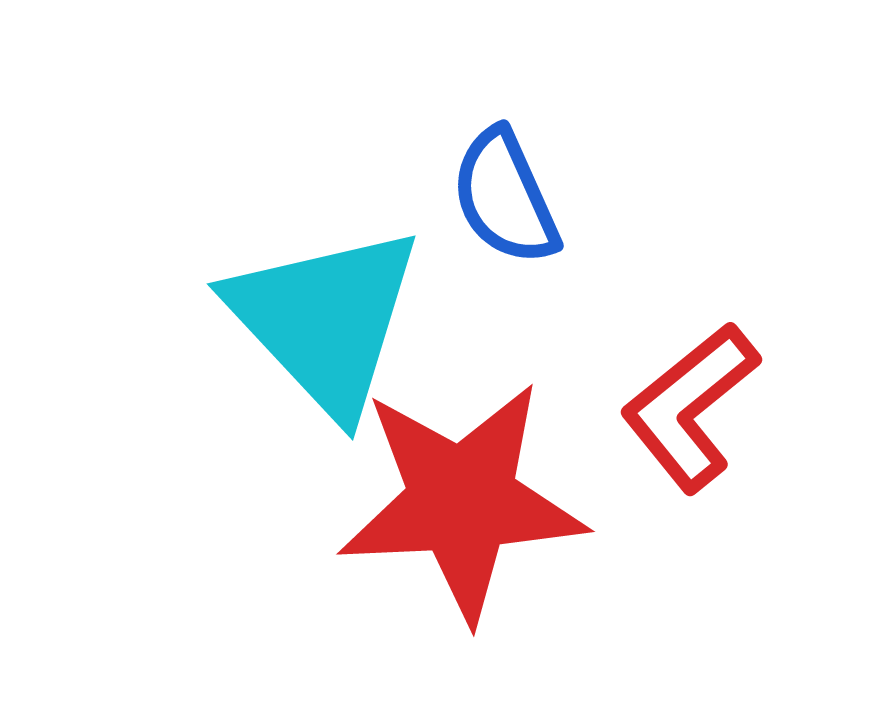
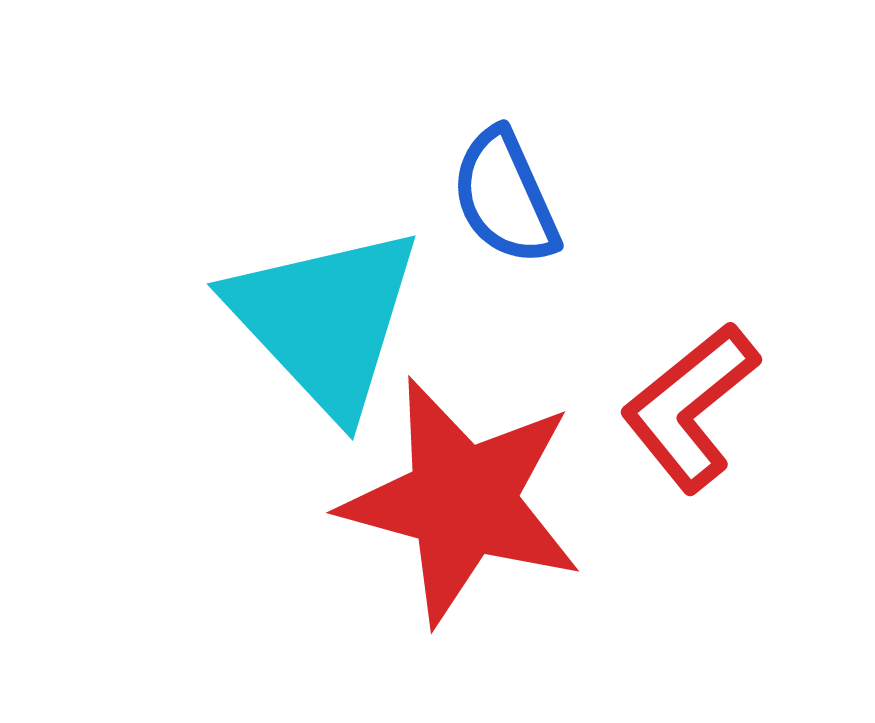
red star: rotated 18 degrees clockwise
